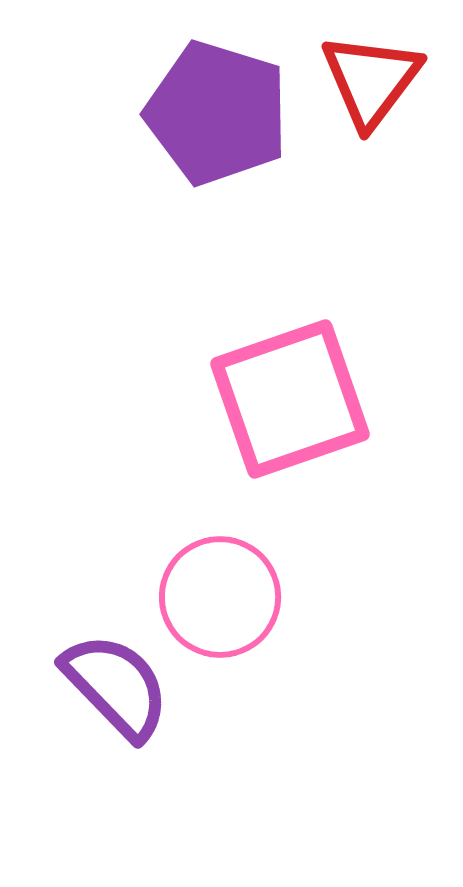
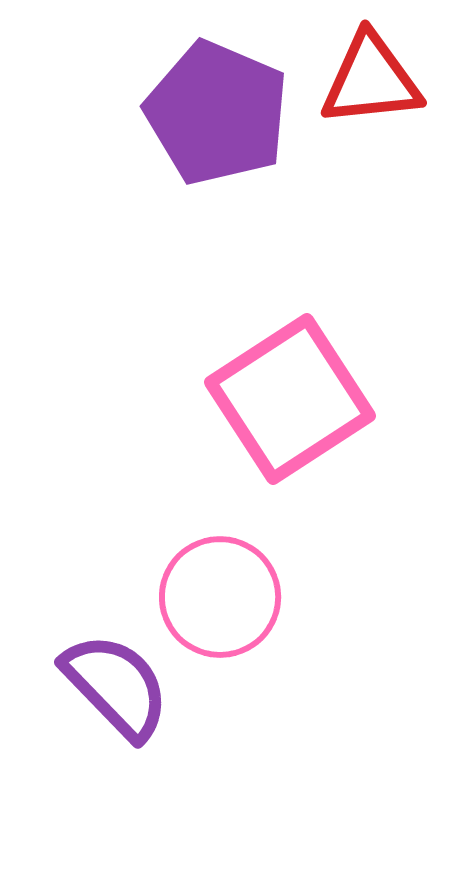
red triangle: rotated 47 degrees clockwise
purple pentagon: rotated 6 degrees clockwise
pink square: rotated 14 degrees counterclockwise
